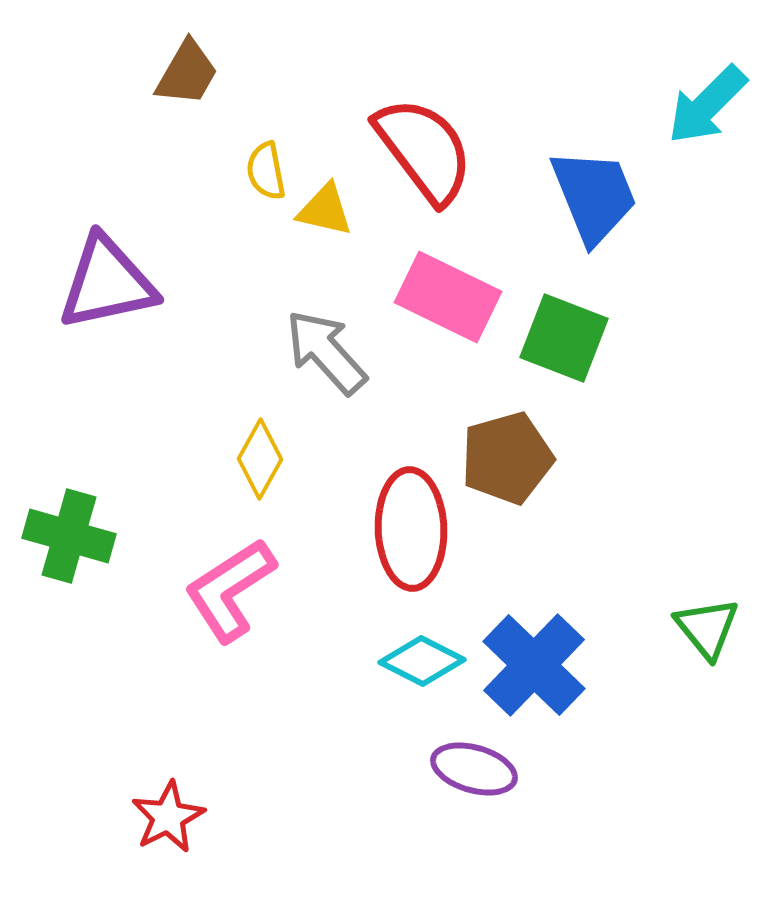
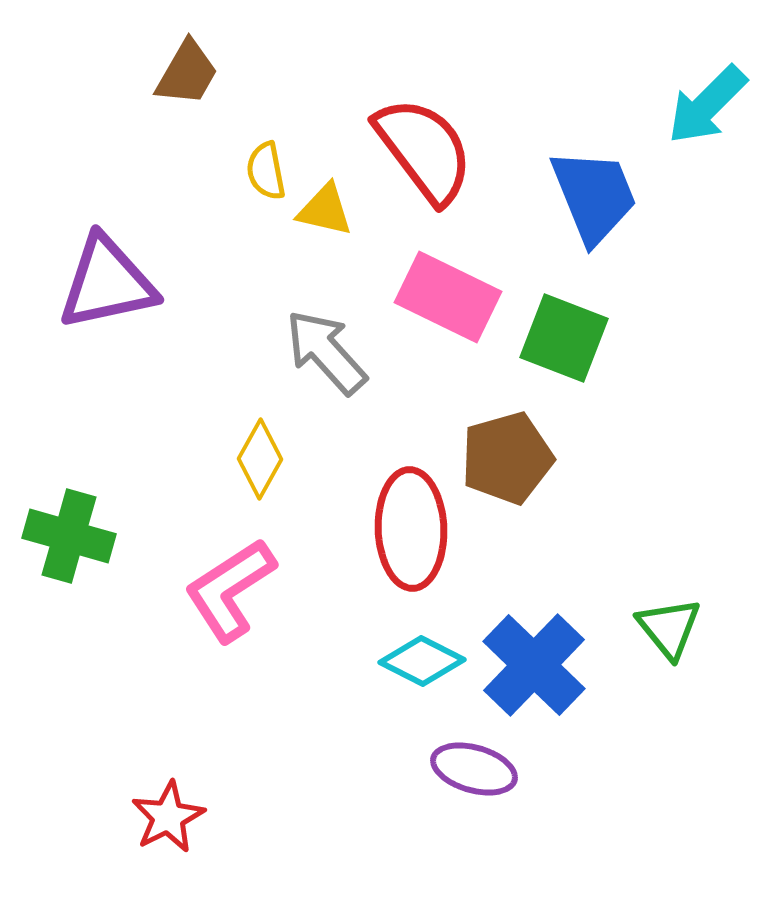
green triangle: moved 38 px left
